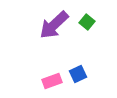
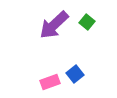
blue square: moved 3 px left; rotated 12 degrees counterclockwise
pink rectangle: moved 2 px left, 1 px down
